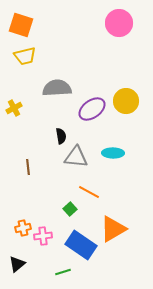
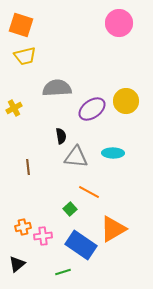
orange cross: moved 1 px up
